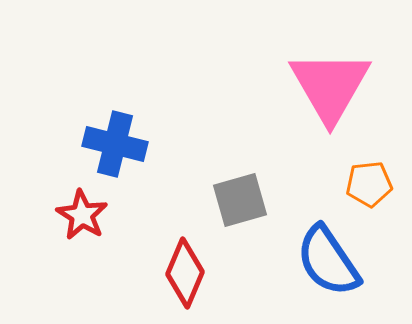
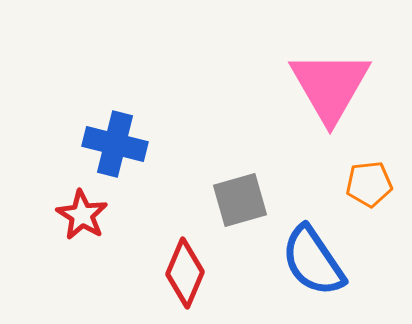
blue semicircle: moved 15 px left
